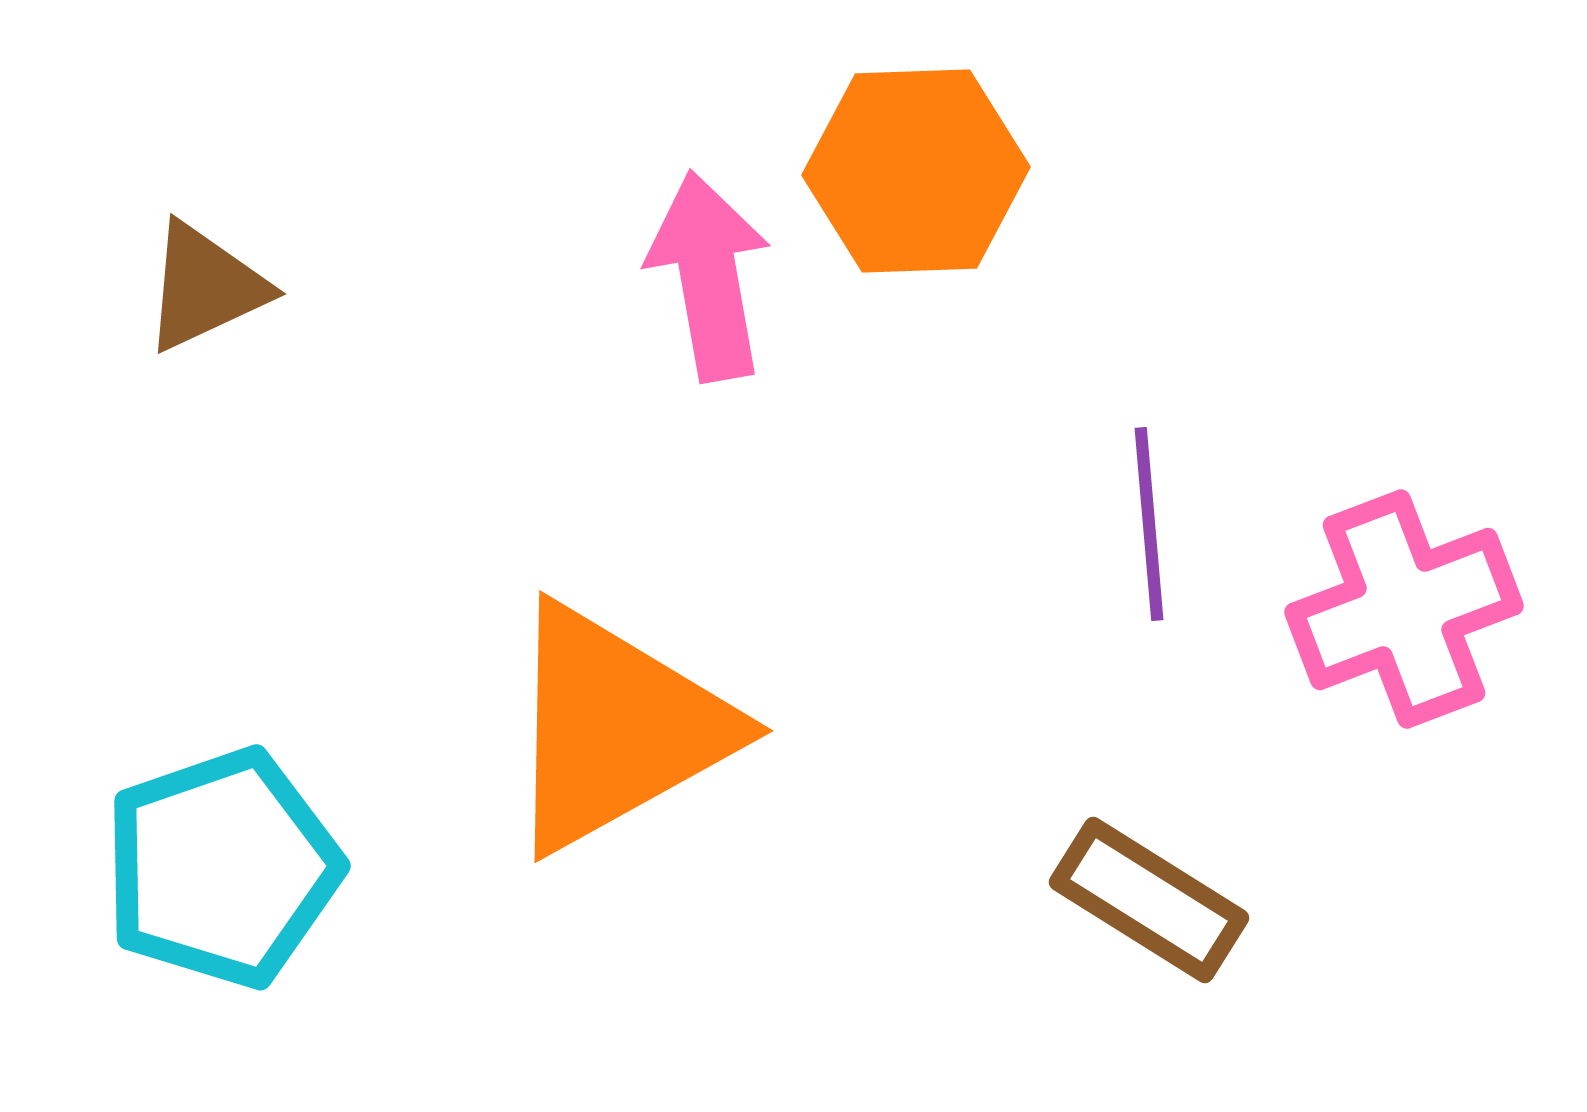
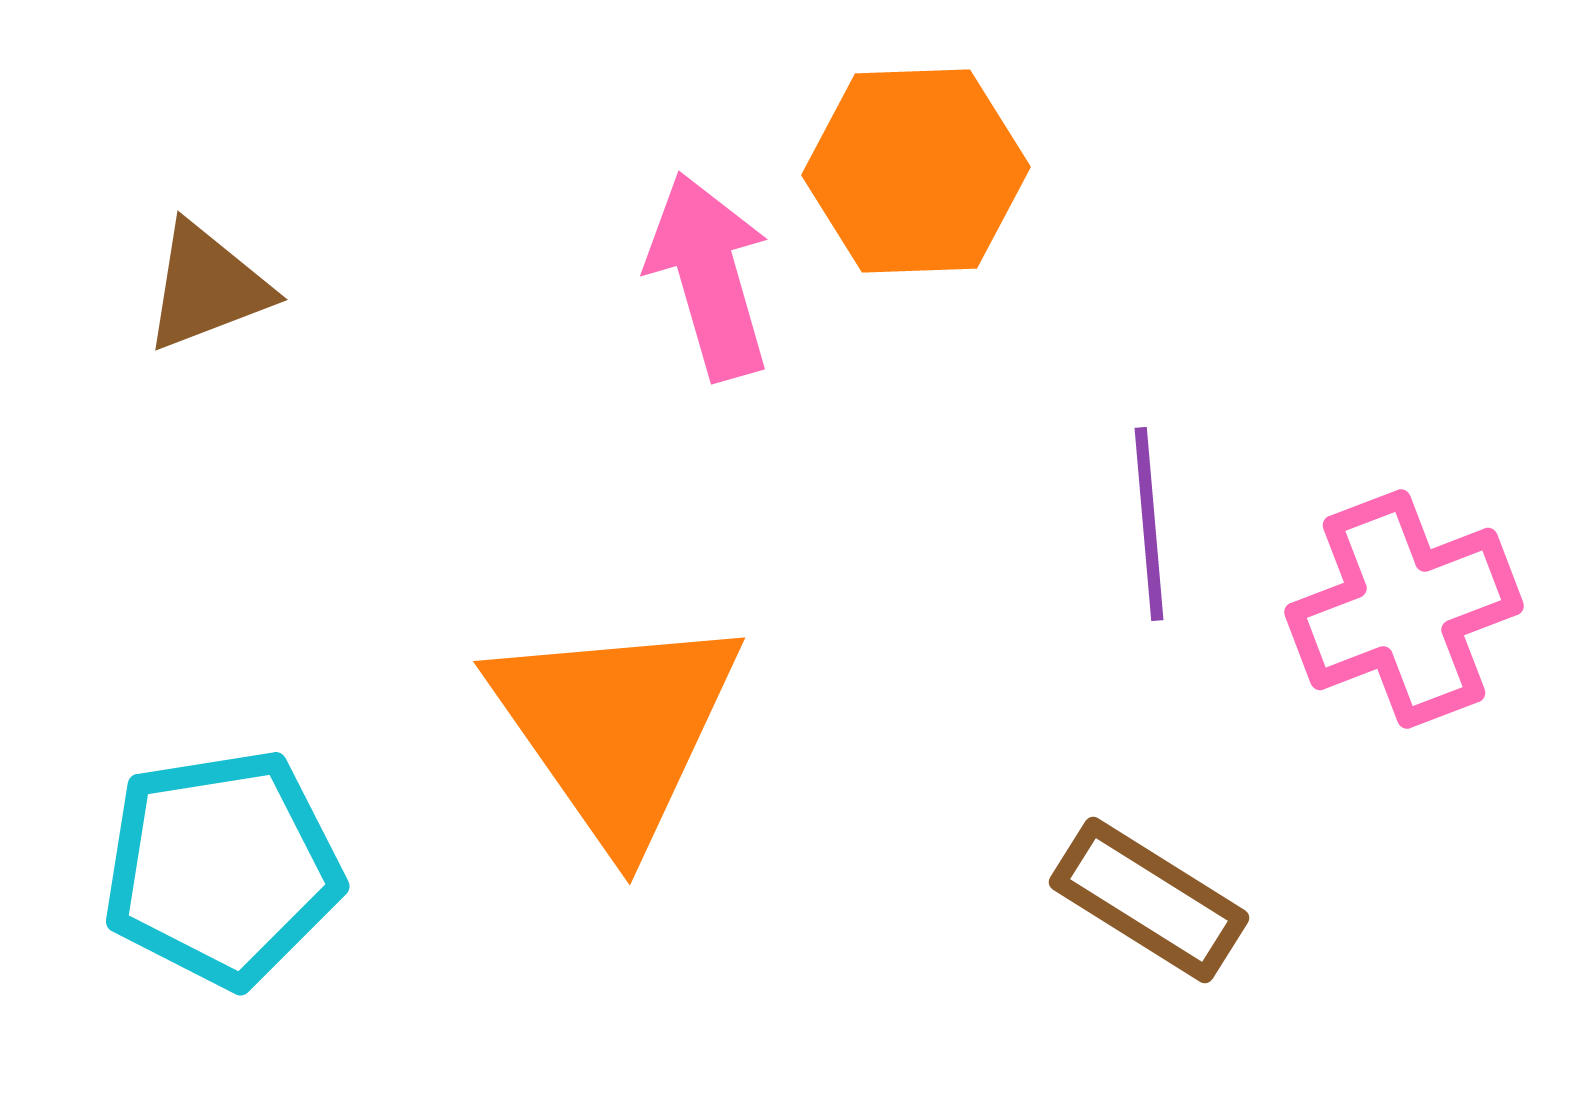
pink arrow: rotated 6 degrees counterclockwise
brown triangle: moved 2 px right; rotated 4 degrees clockwise
orange triangle: rotated 36 degrees counterclockwise
cyan pentagon: rotated 10 degrees clockwise
